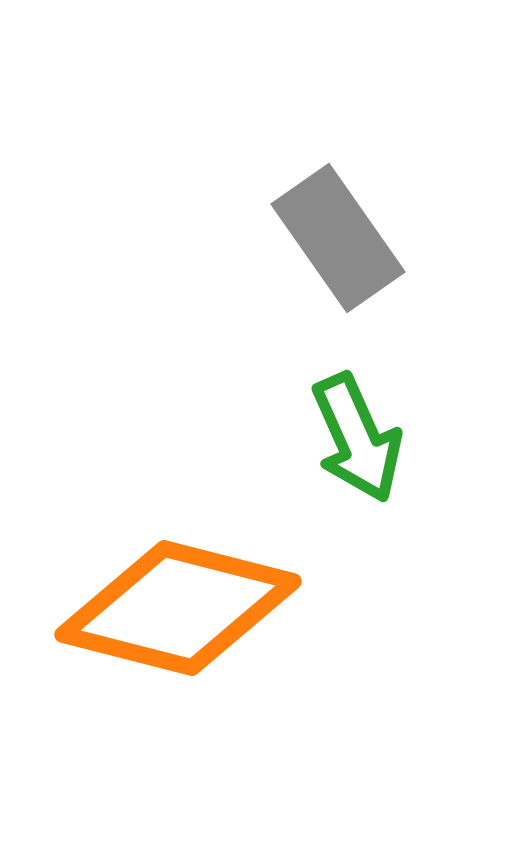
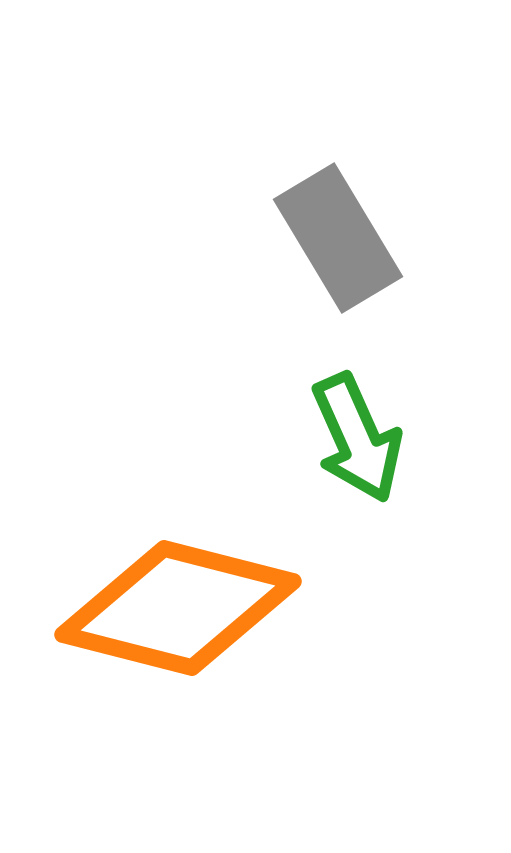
gray rectangle: rotated 4 degrees clockwise
